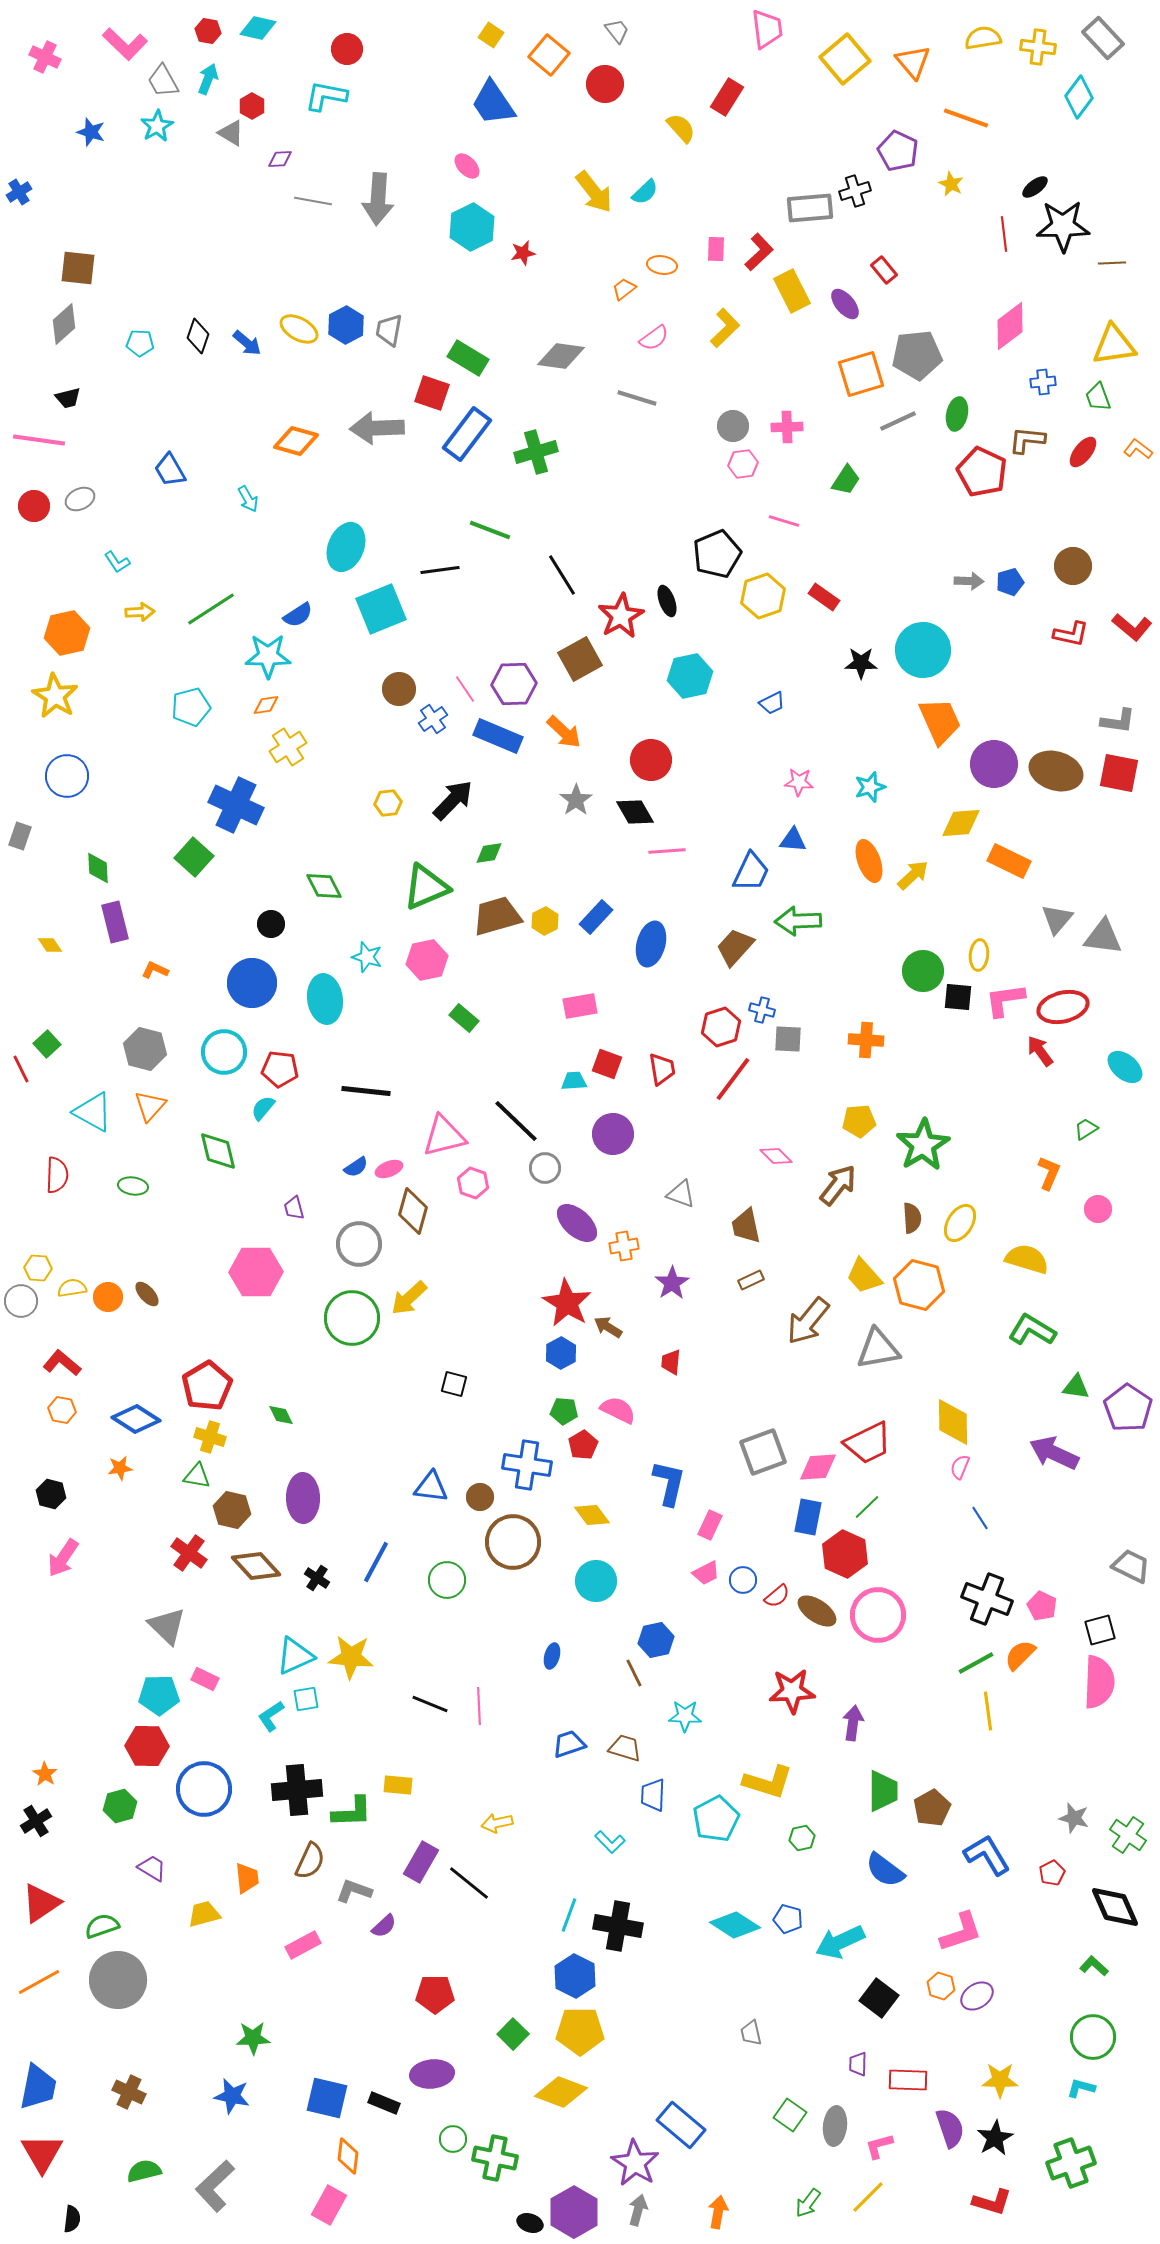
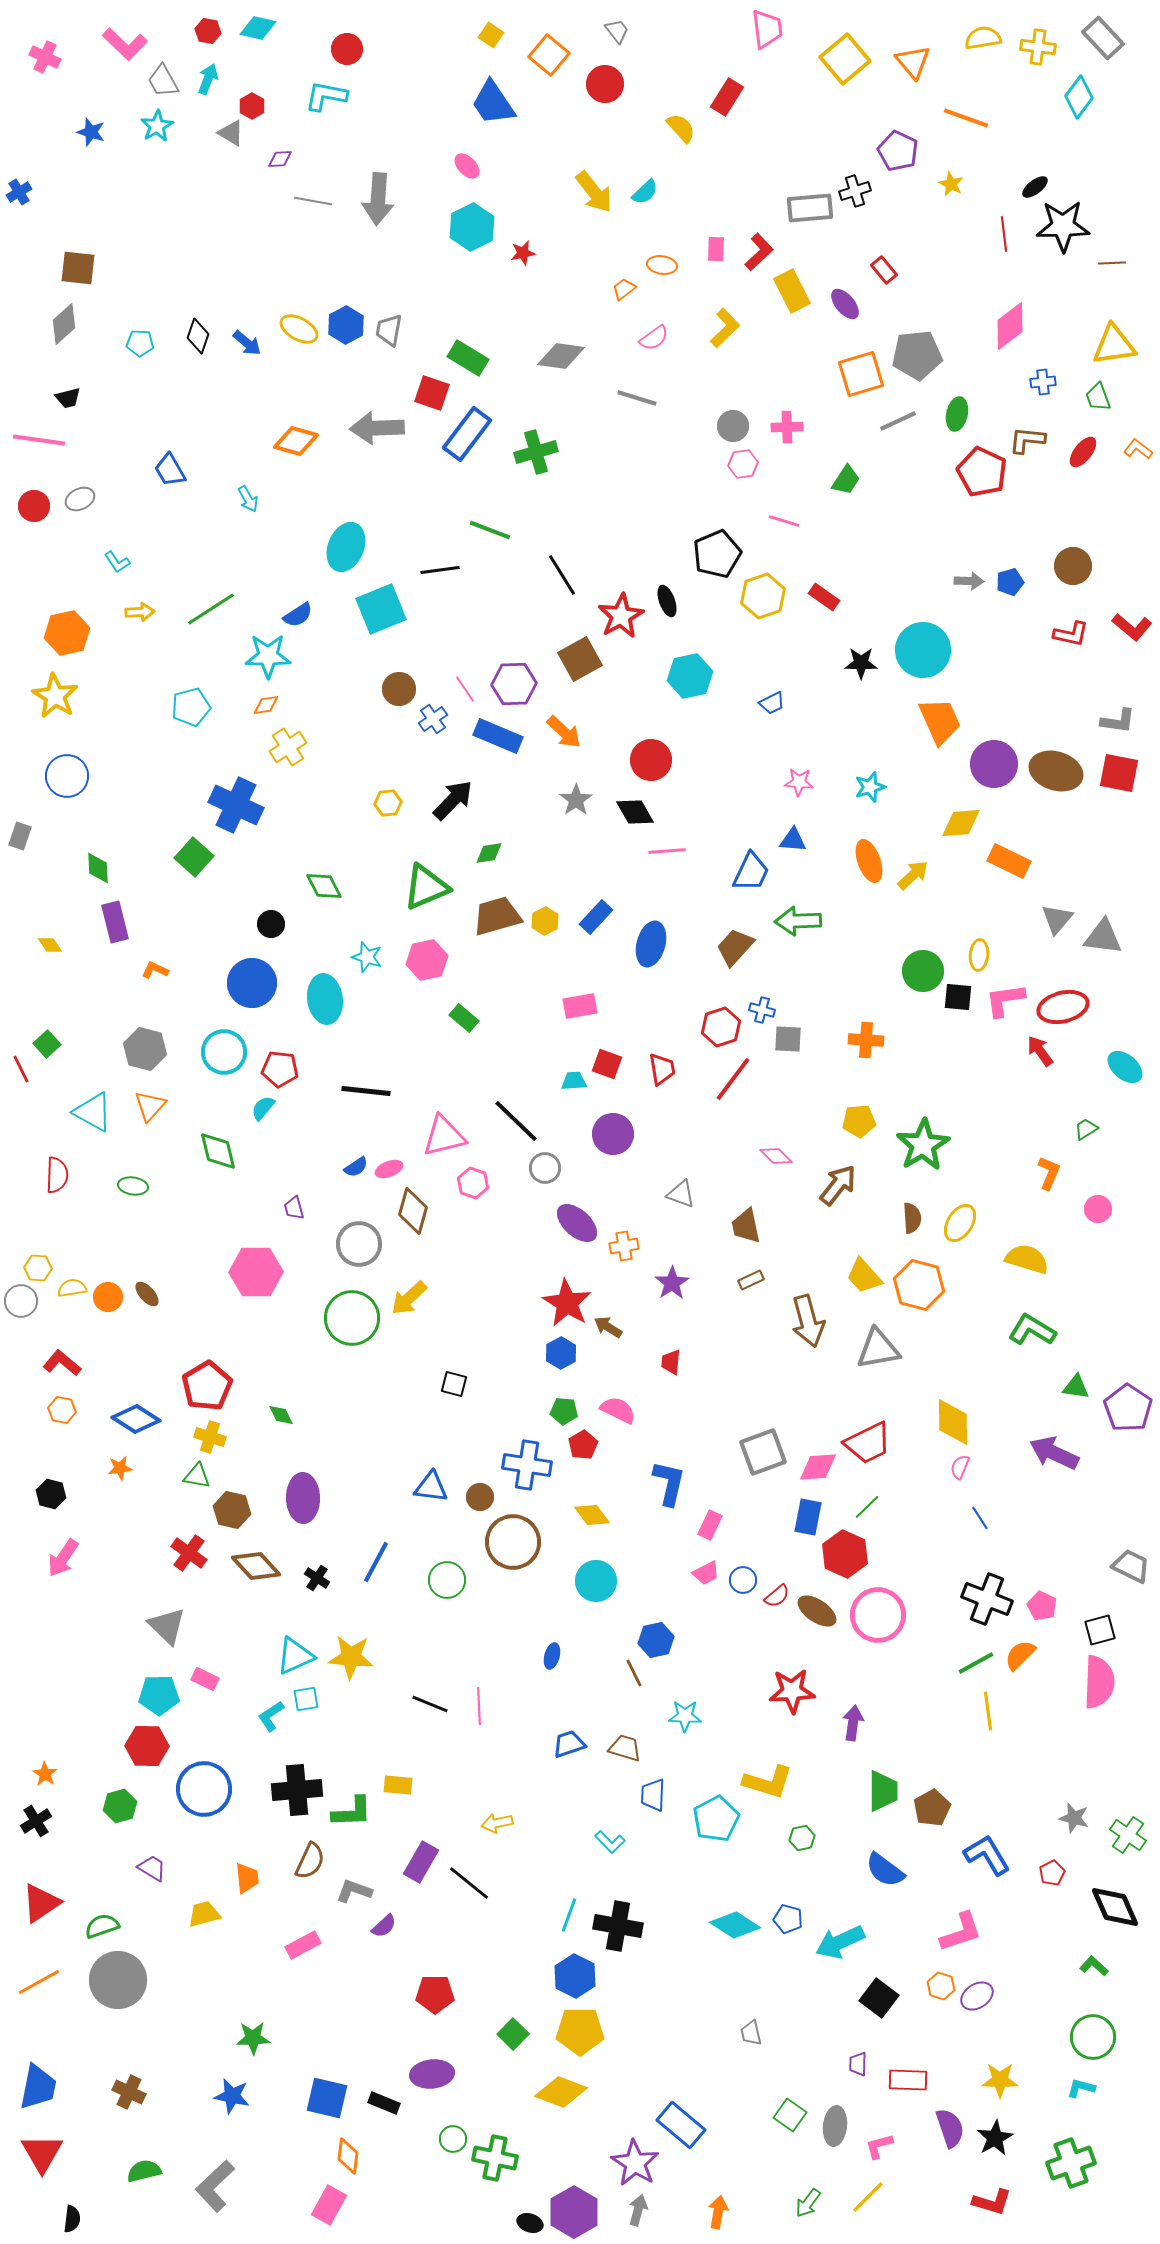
brown arrow at (808, 1321): rotated 54 degrees counterclockwise
